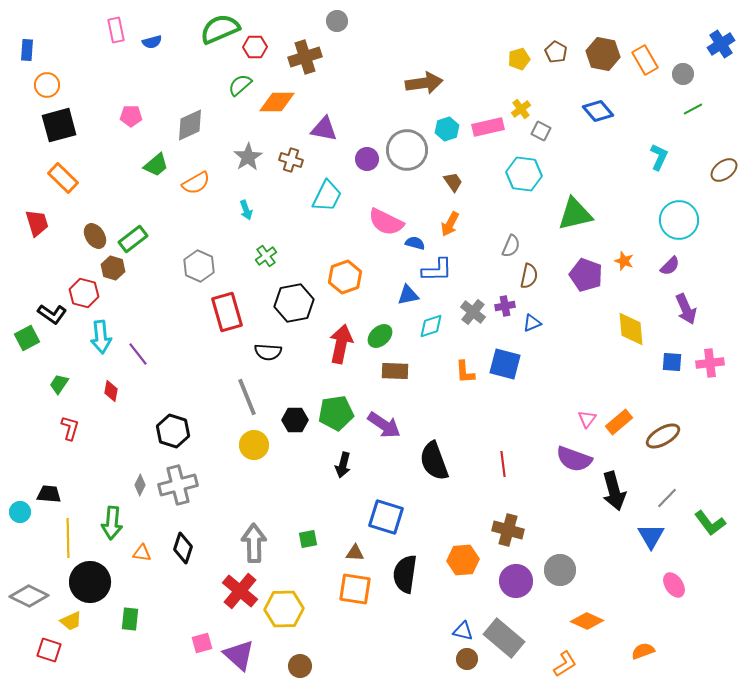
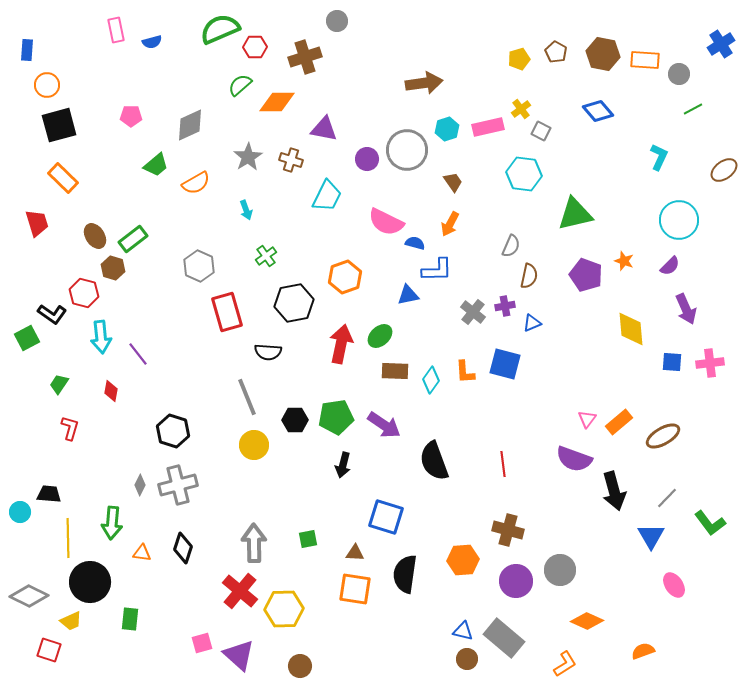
orange rectangle at (645, 60): rotated 56 degrees counterclockwise
gray circle at (683, 74): moved 4 px left
cyan diamond at (431, 326): moved 54 px down; rotated 36 degrees counterclockwise
green pentagon at (336, 413): moved 4 px down
